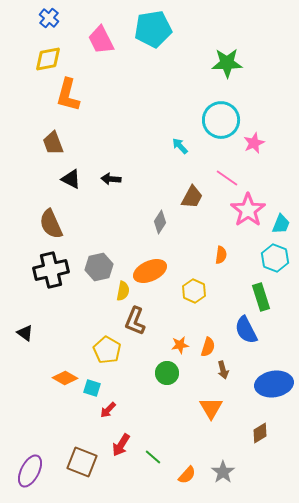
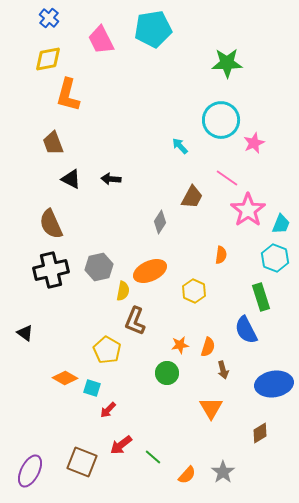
red arrow at (121, 445): rotated 20 degrees clockwise
